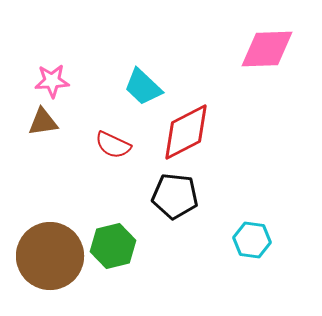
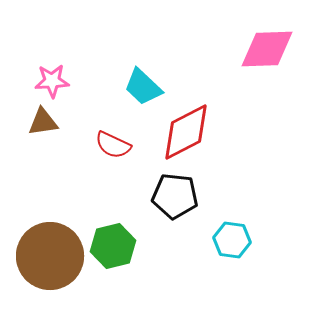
cyan hexagon: moved 20 px left
